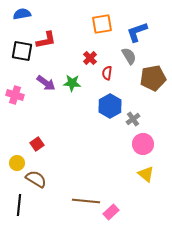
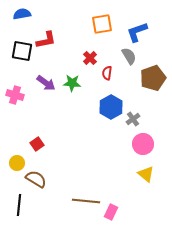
brown pentagon: rotated 10 degrees counterclockwise
blue hexagon: moved 1 px right, 1 px down
pink rectangle: rotated 21 degrees counterclockwise
